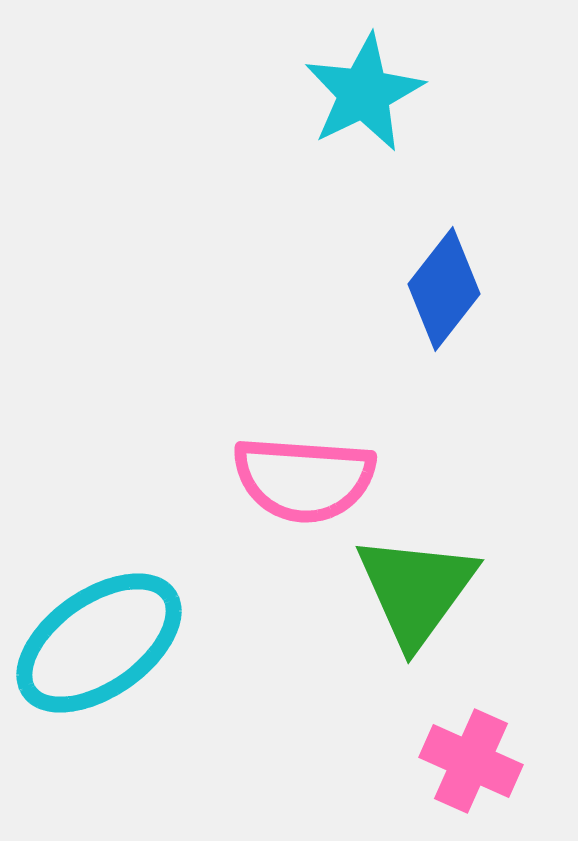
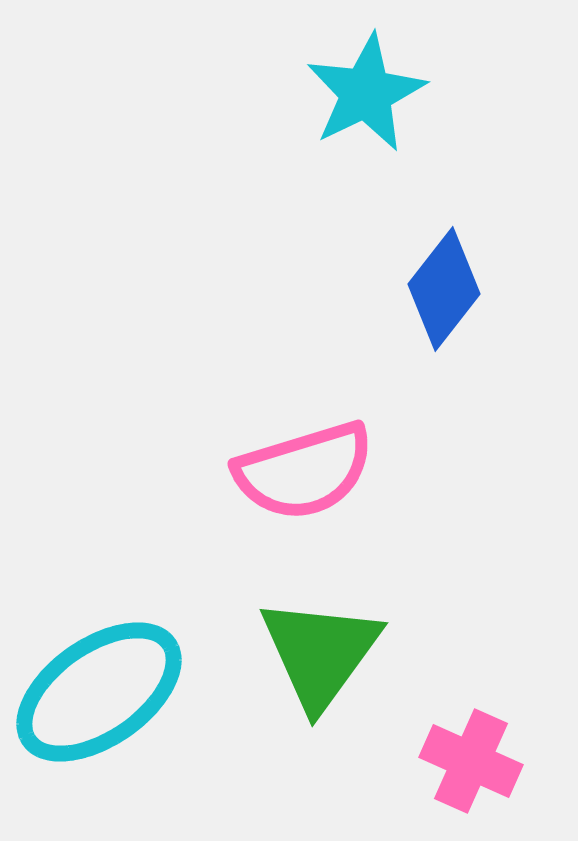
cyan star: moved 2 px right
pink semicircle: moved 8 px up; rotated 21 degrees counterclockwise
green triangle: moved 96 px left, 63 px down
cyan ellipse: moved 49 px down
